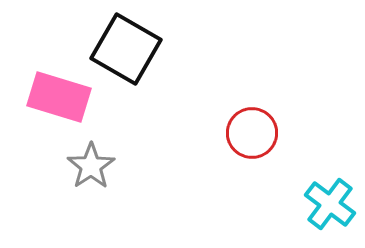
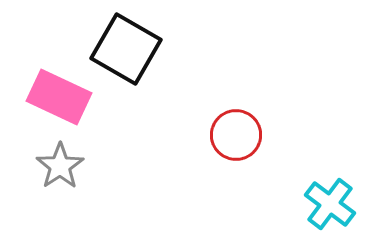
pink rectangle: rotated 8 degrees clockwise
red circle: moved 16 px left, 2 px down
gray star: moved 31 px left
